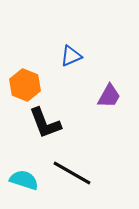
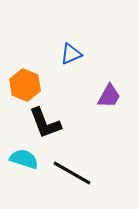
blue triangle: moved 2 px up
cyan semicircle: moved 21 px up
